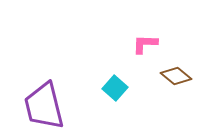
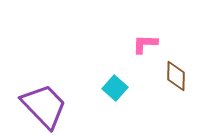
brown diamond: rotated 52 degrees clockwise
purple trapezoid: rotated 150 degrees clockwise
